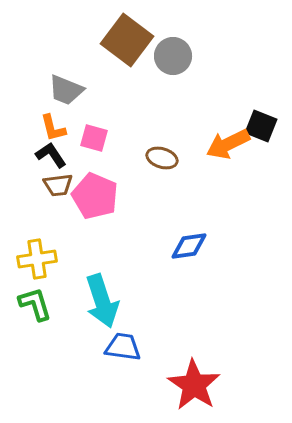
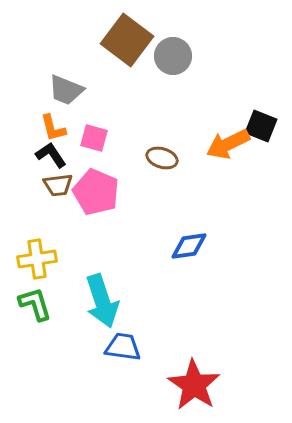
pink pentagon: moved 1 px right, 4 px up
